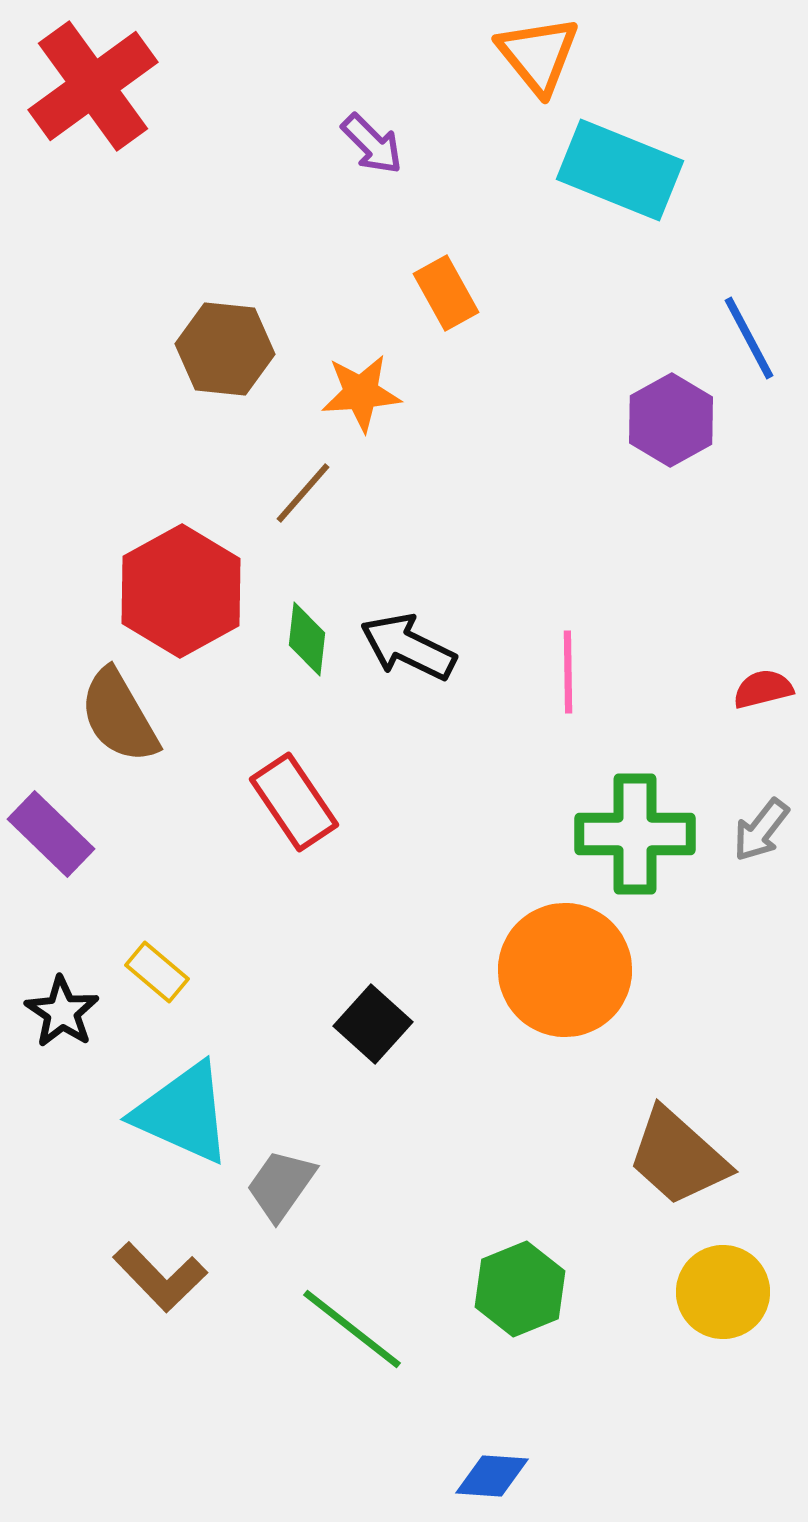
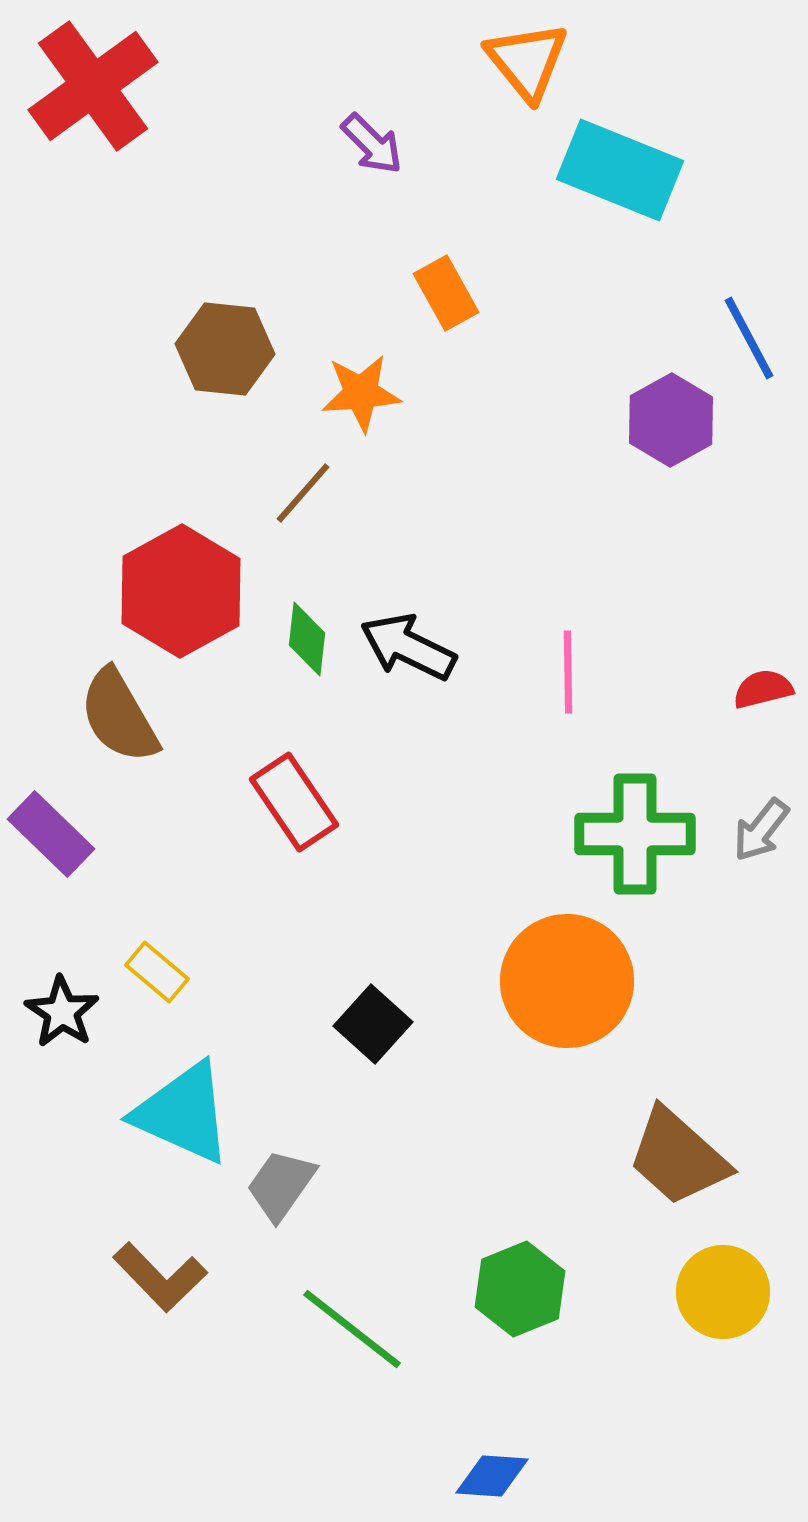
orange triangle: moved 11 px left, 6 px down
orange circle: moved 2 px right, 11 px down
